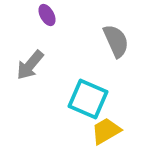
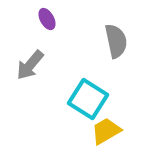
purple ellipse: moved 4 px down
gray semicircle: rotated 12 degrees clockwise
cyan square: rotated 9 degrees clockwise
